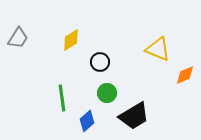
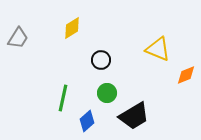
yellow diamond: moved 1 px right, 12 px up
black circle: moved 1 px right, 2 px up
orange diamond: moved 1 px right
green line: moved 1 px right; rotated 20 degrees clockwise
